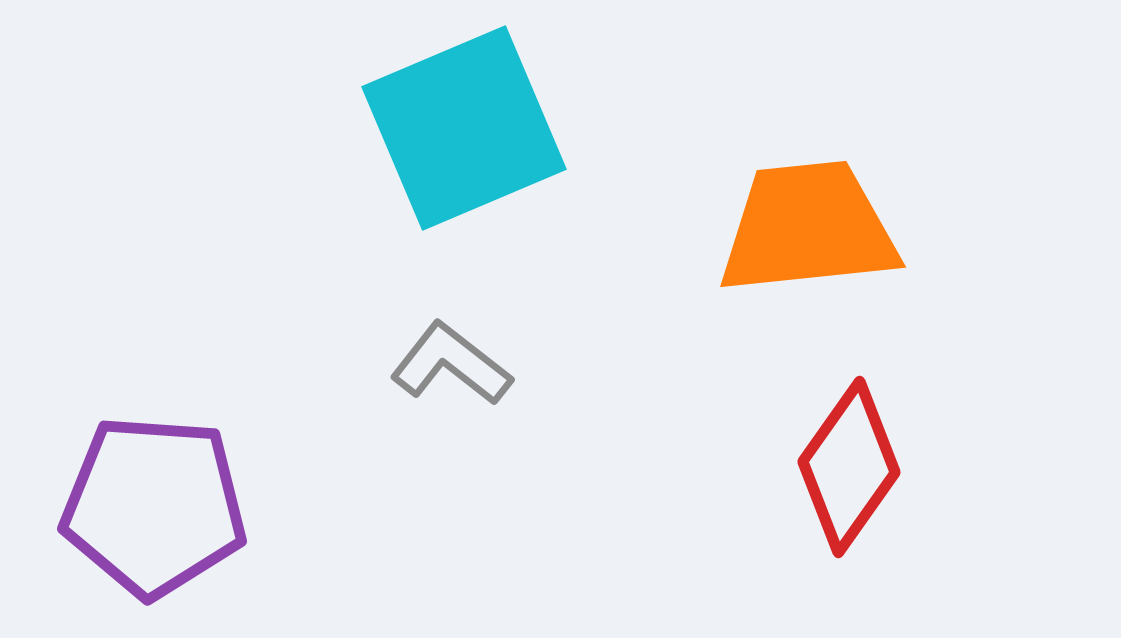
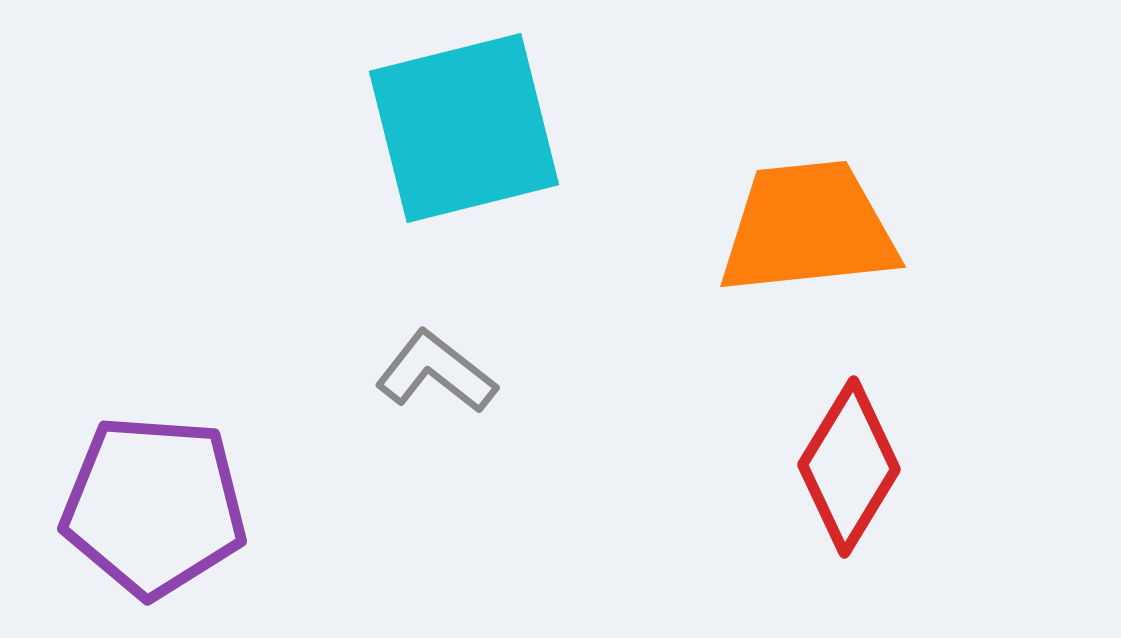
cyan square: rotated 9 degrees clockwise
gray L-shape: moved 15 px left, 8 px down
red diamond: rotated 4 degrees counterclockwise
